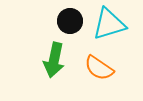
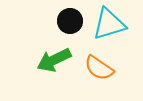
green arrow: rotated 52 degrees clockwise
